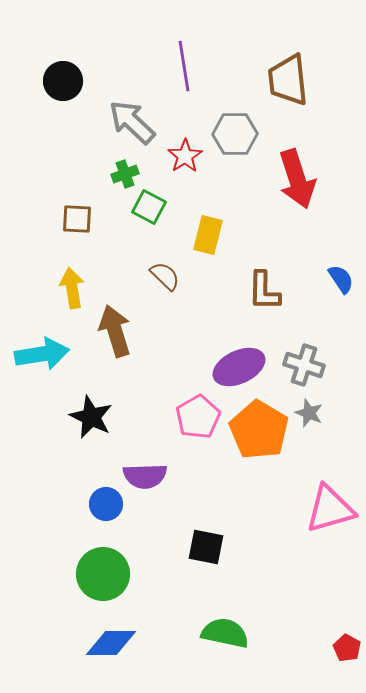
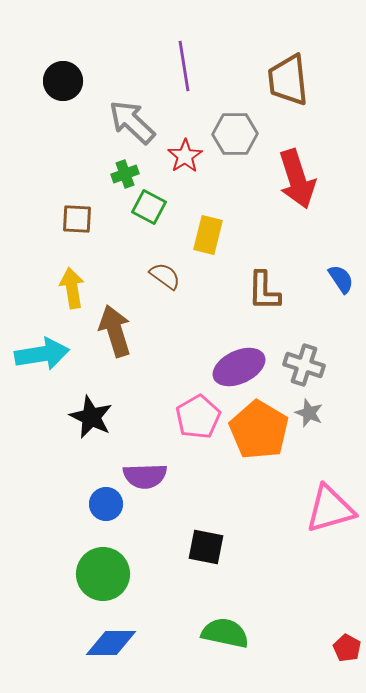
brown semicircle: rotated 8 degrees counterclockwise
